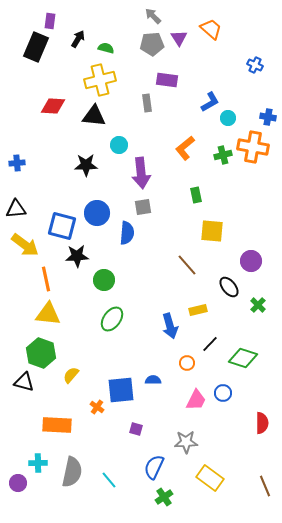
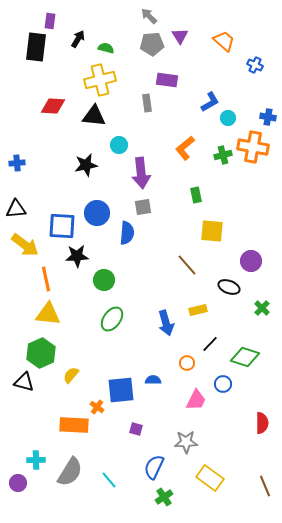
gray arrow at (153, 16): moved 4 px left
orange trapezoid at (211, 29): moved 13 px right, 12 px down
purple triangle at (179, 38): moved 1 px right, 2 px up
black rectangle at (36, 47): rotated 16 degrees counterclockwise
black star at (86, 165): rotated 10 degrees counterclockwise
blue square at (62, 226): rotated 12 degrees counterclockwise
black ellipse at (229, 287): rotated 30 degrees counterclockwise
green cross at (258, 305): moved 4 px right, 3 px down
blue arrow at (170, 326): moved 4 px left, 3 px up
green hexagon at (41, 353): rotated 16 degrees clockwise
green diamond at (243, 358): moved 2 px right, 1 px up
blue circle at (223, 393): moved 9 px up
orange rectangle at (57, 425): moved 17 px right
cyan cross at (38, 463): moved 2 px left, 3 px up
gray semicircle at (72, 472): moved 2 px left; rotated 20 degrees clockwise
